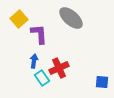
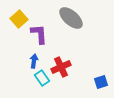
red cross: moved 2 px right, 1 px up
blue square: moved 1 px left; rotated 24 degrees counterclockwise
